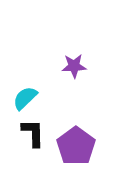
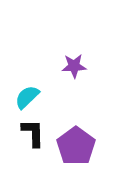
cyan semicircle: moved 2 px right, 1 px up
